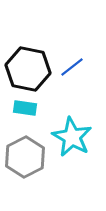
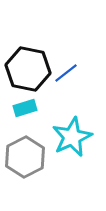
blue line: moved 6 px left, 6 px down
cyan rectangle: rotated 25 degrees counterclockwise
cyan star: rotated 18 degrees clockwise
